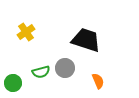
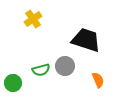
yellow cross: moved 7 px right, 13 px up
gray circle: moved 2 px up
green semicircle: moved 2 px up
orange semicircle: moved 1 px up
